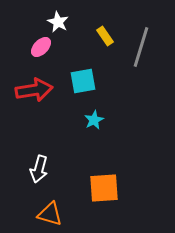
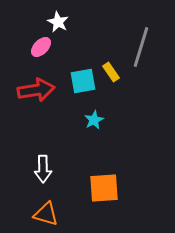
yellow rectangle: moved 6 px right, 36 px down
red arrow: moved 2 px right
white arrow: moved 4 px right; rotated 16 degrees counterclockwise
orange triangle: moved 4 px left
